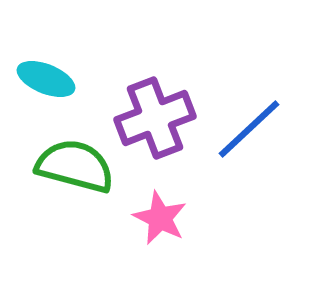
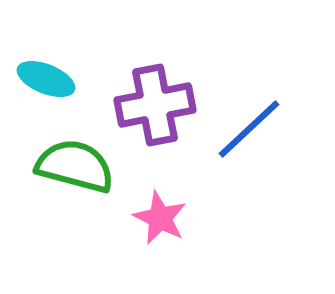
purple cross: moved 13 px up; rotated 10 degrees clockwise
